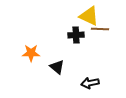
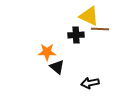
orange star: moved 16 px right, 1 px up
